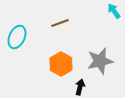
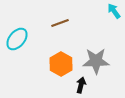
cyan ellipse: moved 2 px down; rotated 15 degrees clockwise
gray star: moved 4 px left; rotated 12 degrees clockwise
black arrow: moved 1 px right, 2 px up
